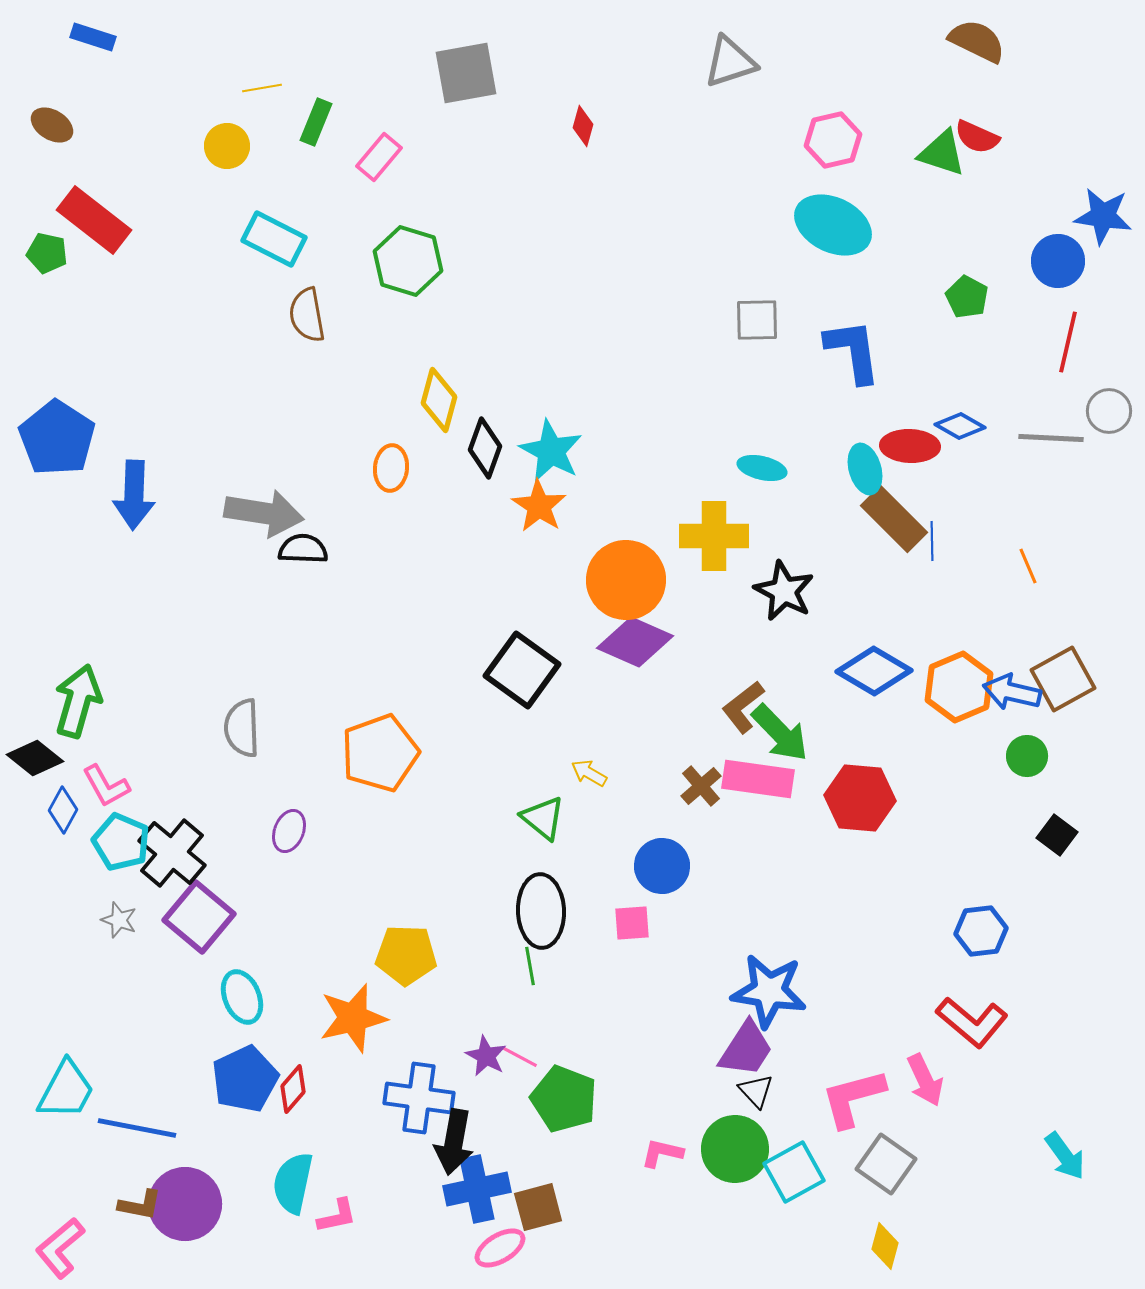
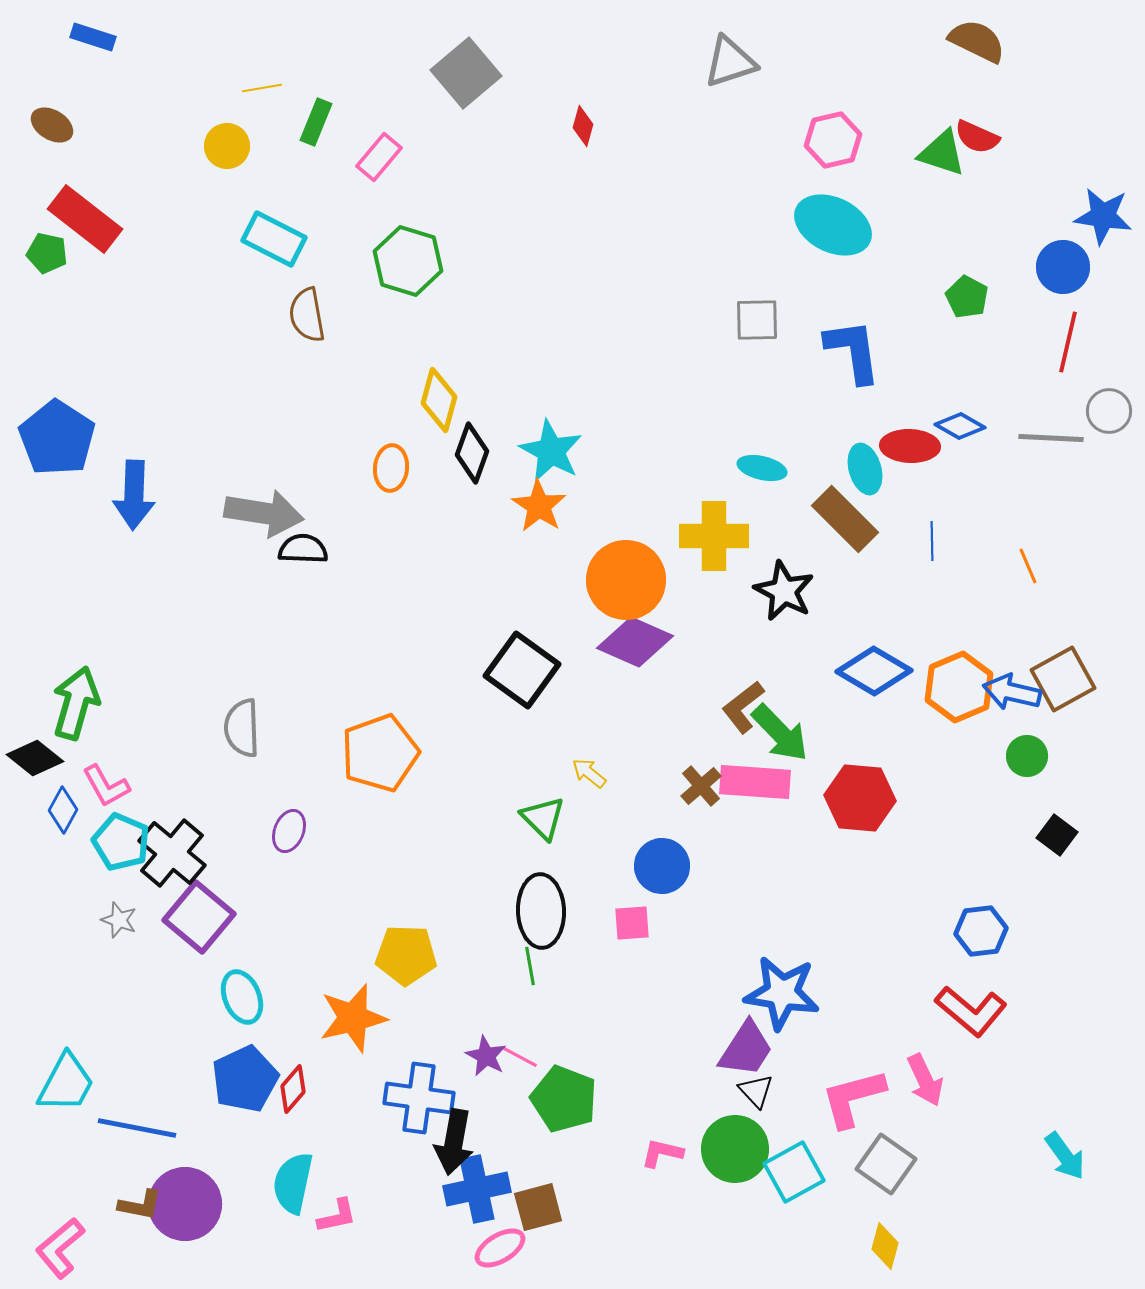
gray square at (466, 73): rotated 30 degrees counterclockwise
red rectangle at (94, 220): moved 9 px left, 1 px up
blue circle at (1058, 261): moved 5 px right, 6 px down
black diamond at (485, 448): moved 13 px left, 5 px down
brown rectangle at (894, 519): moved 49 px left
green arrow at (78, 701): moved 2 px left, 2 px down
yellow arrow at (589, 773): rotated 9 degrees clockwise
pink rectangle at (758, 779): moved 3 px left, 3 px down; rotated 4 degrees counterclockwise
green triangle at (543, 818): rotated 6 degrees clockwise
blue star at (769, 991): moved 13 px right, 2 px down
red L-shape at (972, 1022): moved 1 px left, 11 px up
cyan trapezoid at (66, 1090): moved 7 px up
